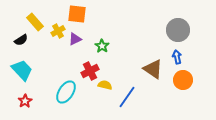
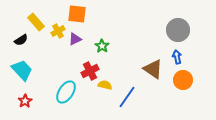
yellow rectangle: moved 1 px right
